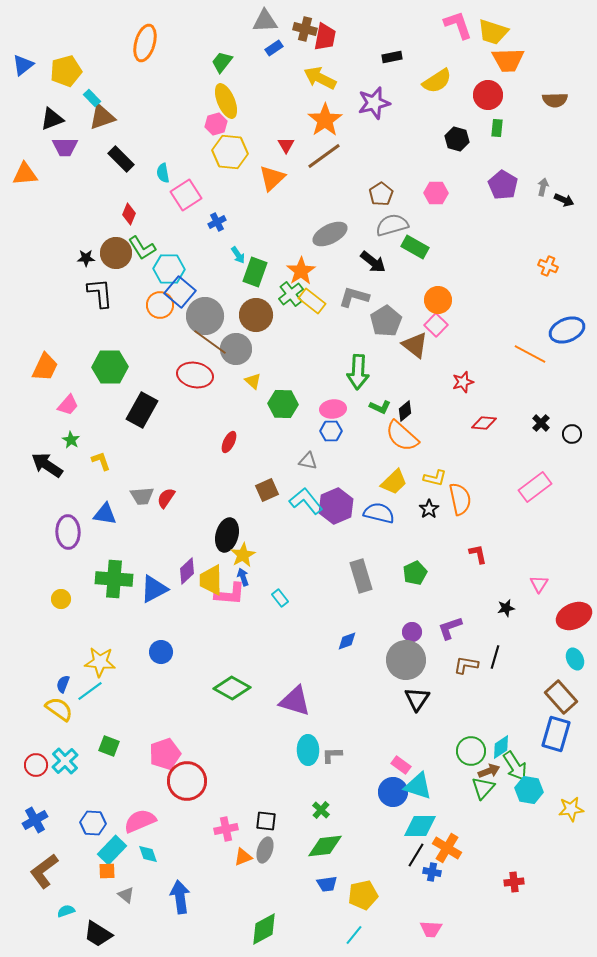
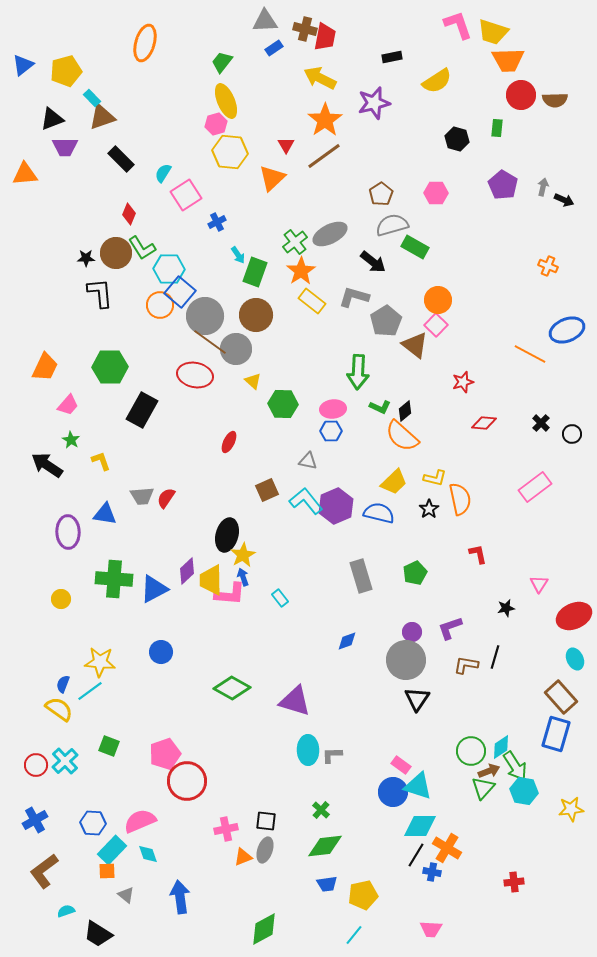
red circle at (488, 95): moved 33 px right
cyan semicircle at (163, 173): rotated 42 degrees clockwise
green cross at (291, 294): moved 4 px right, 52 px up
cyan hexagon at (529, 790): moved 5 px left, 1 px down
